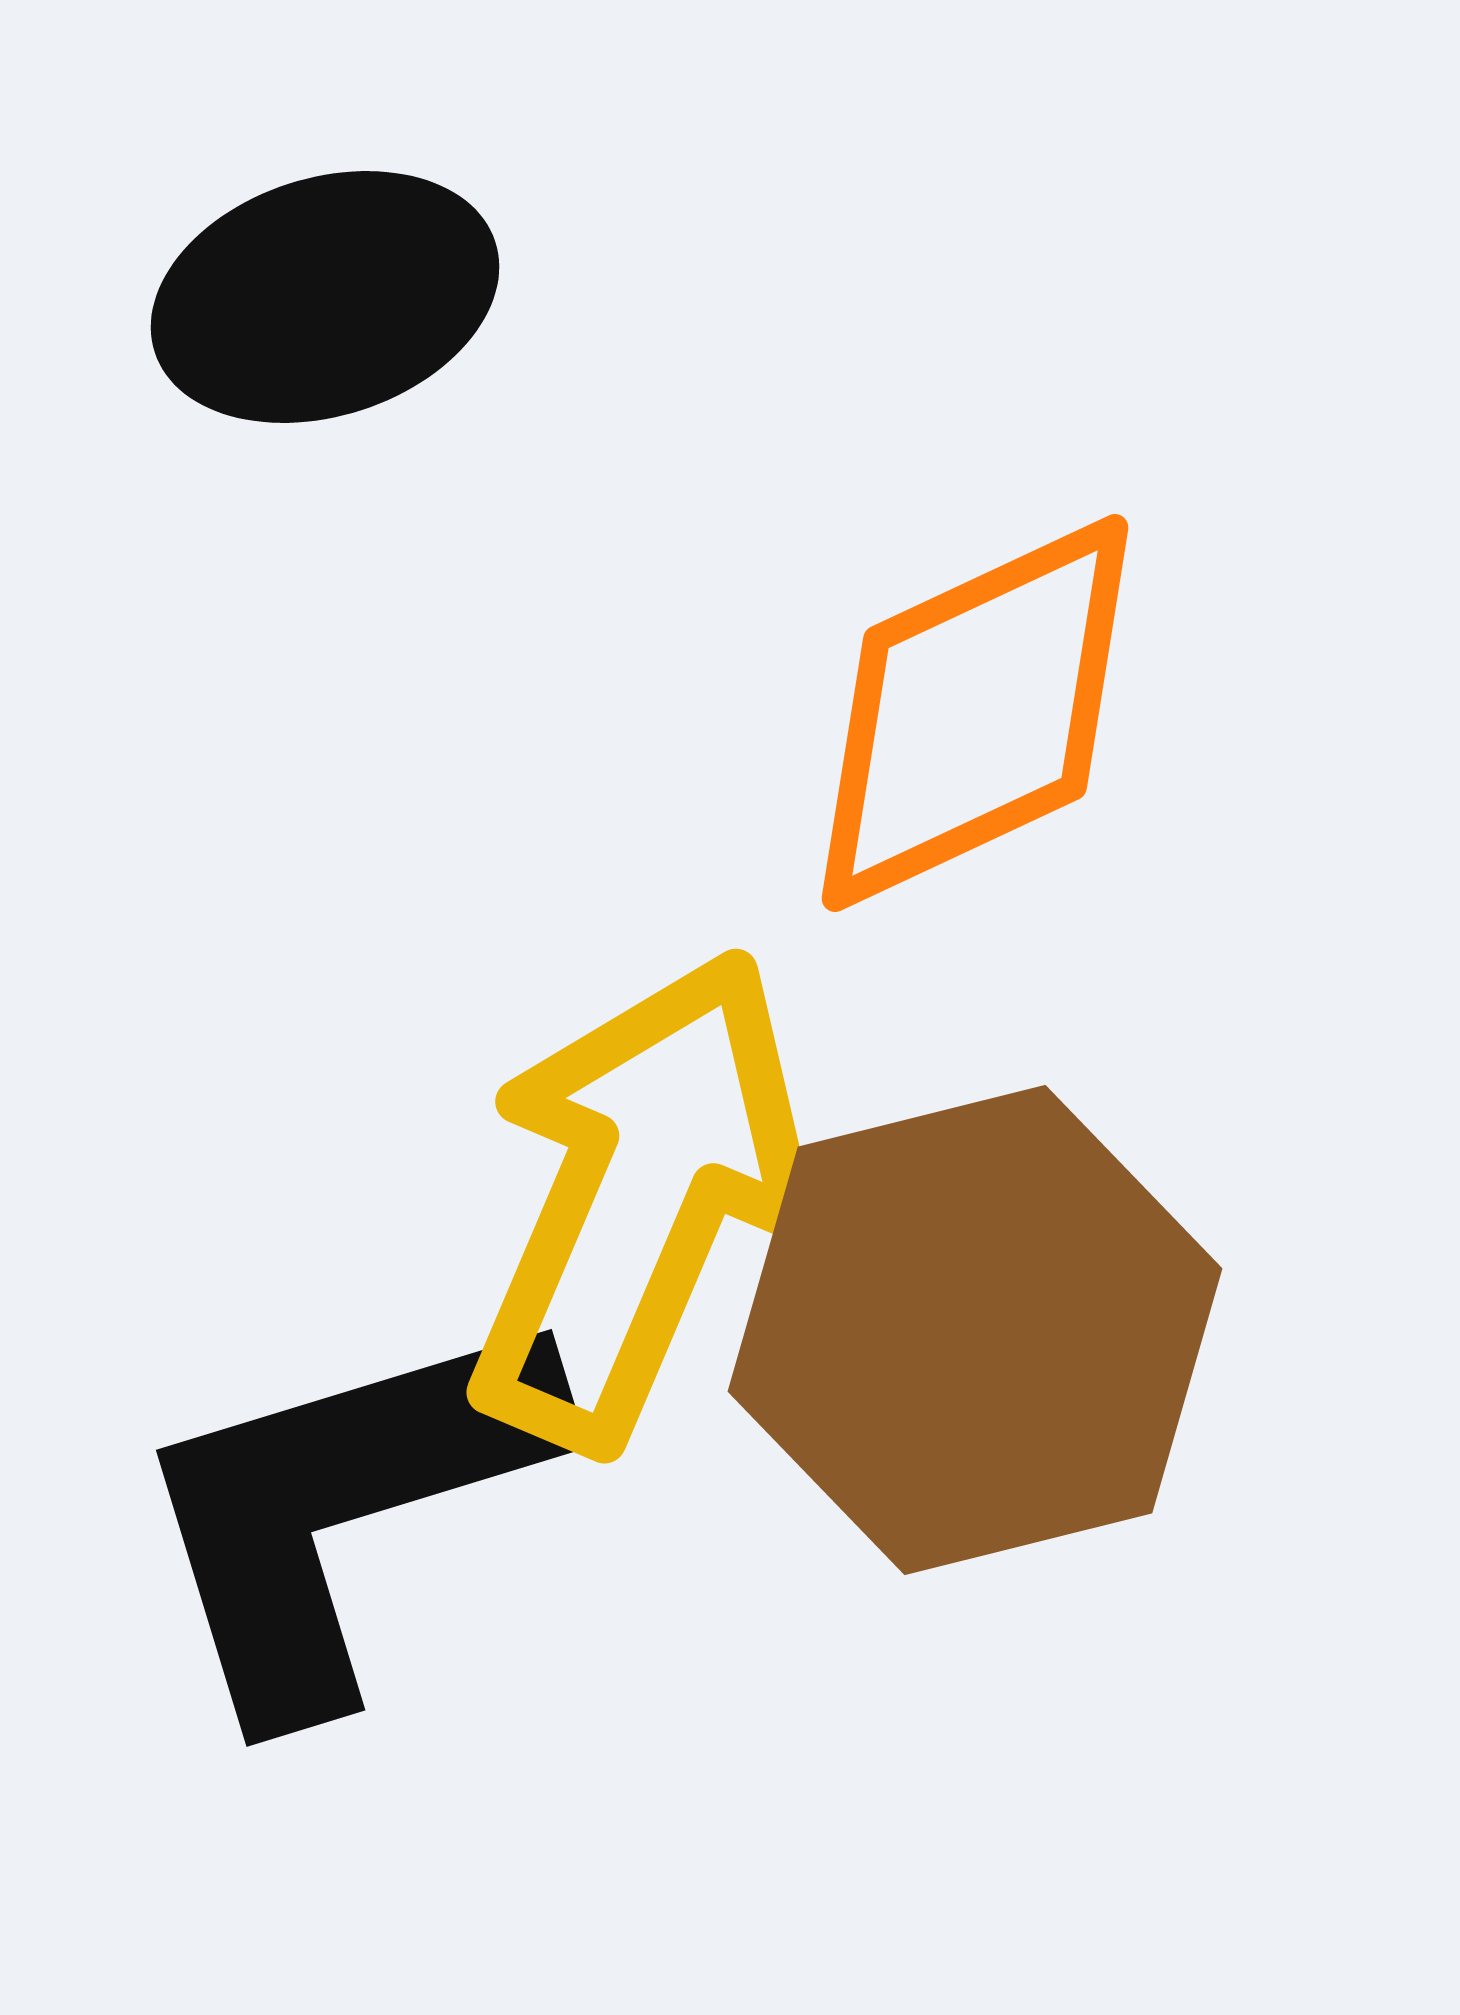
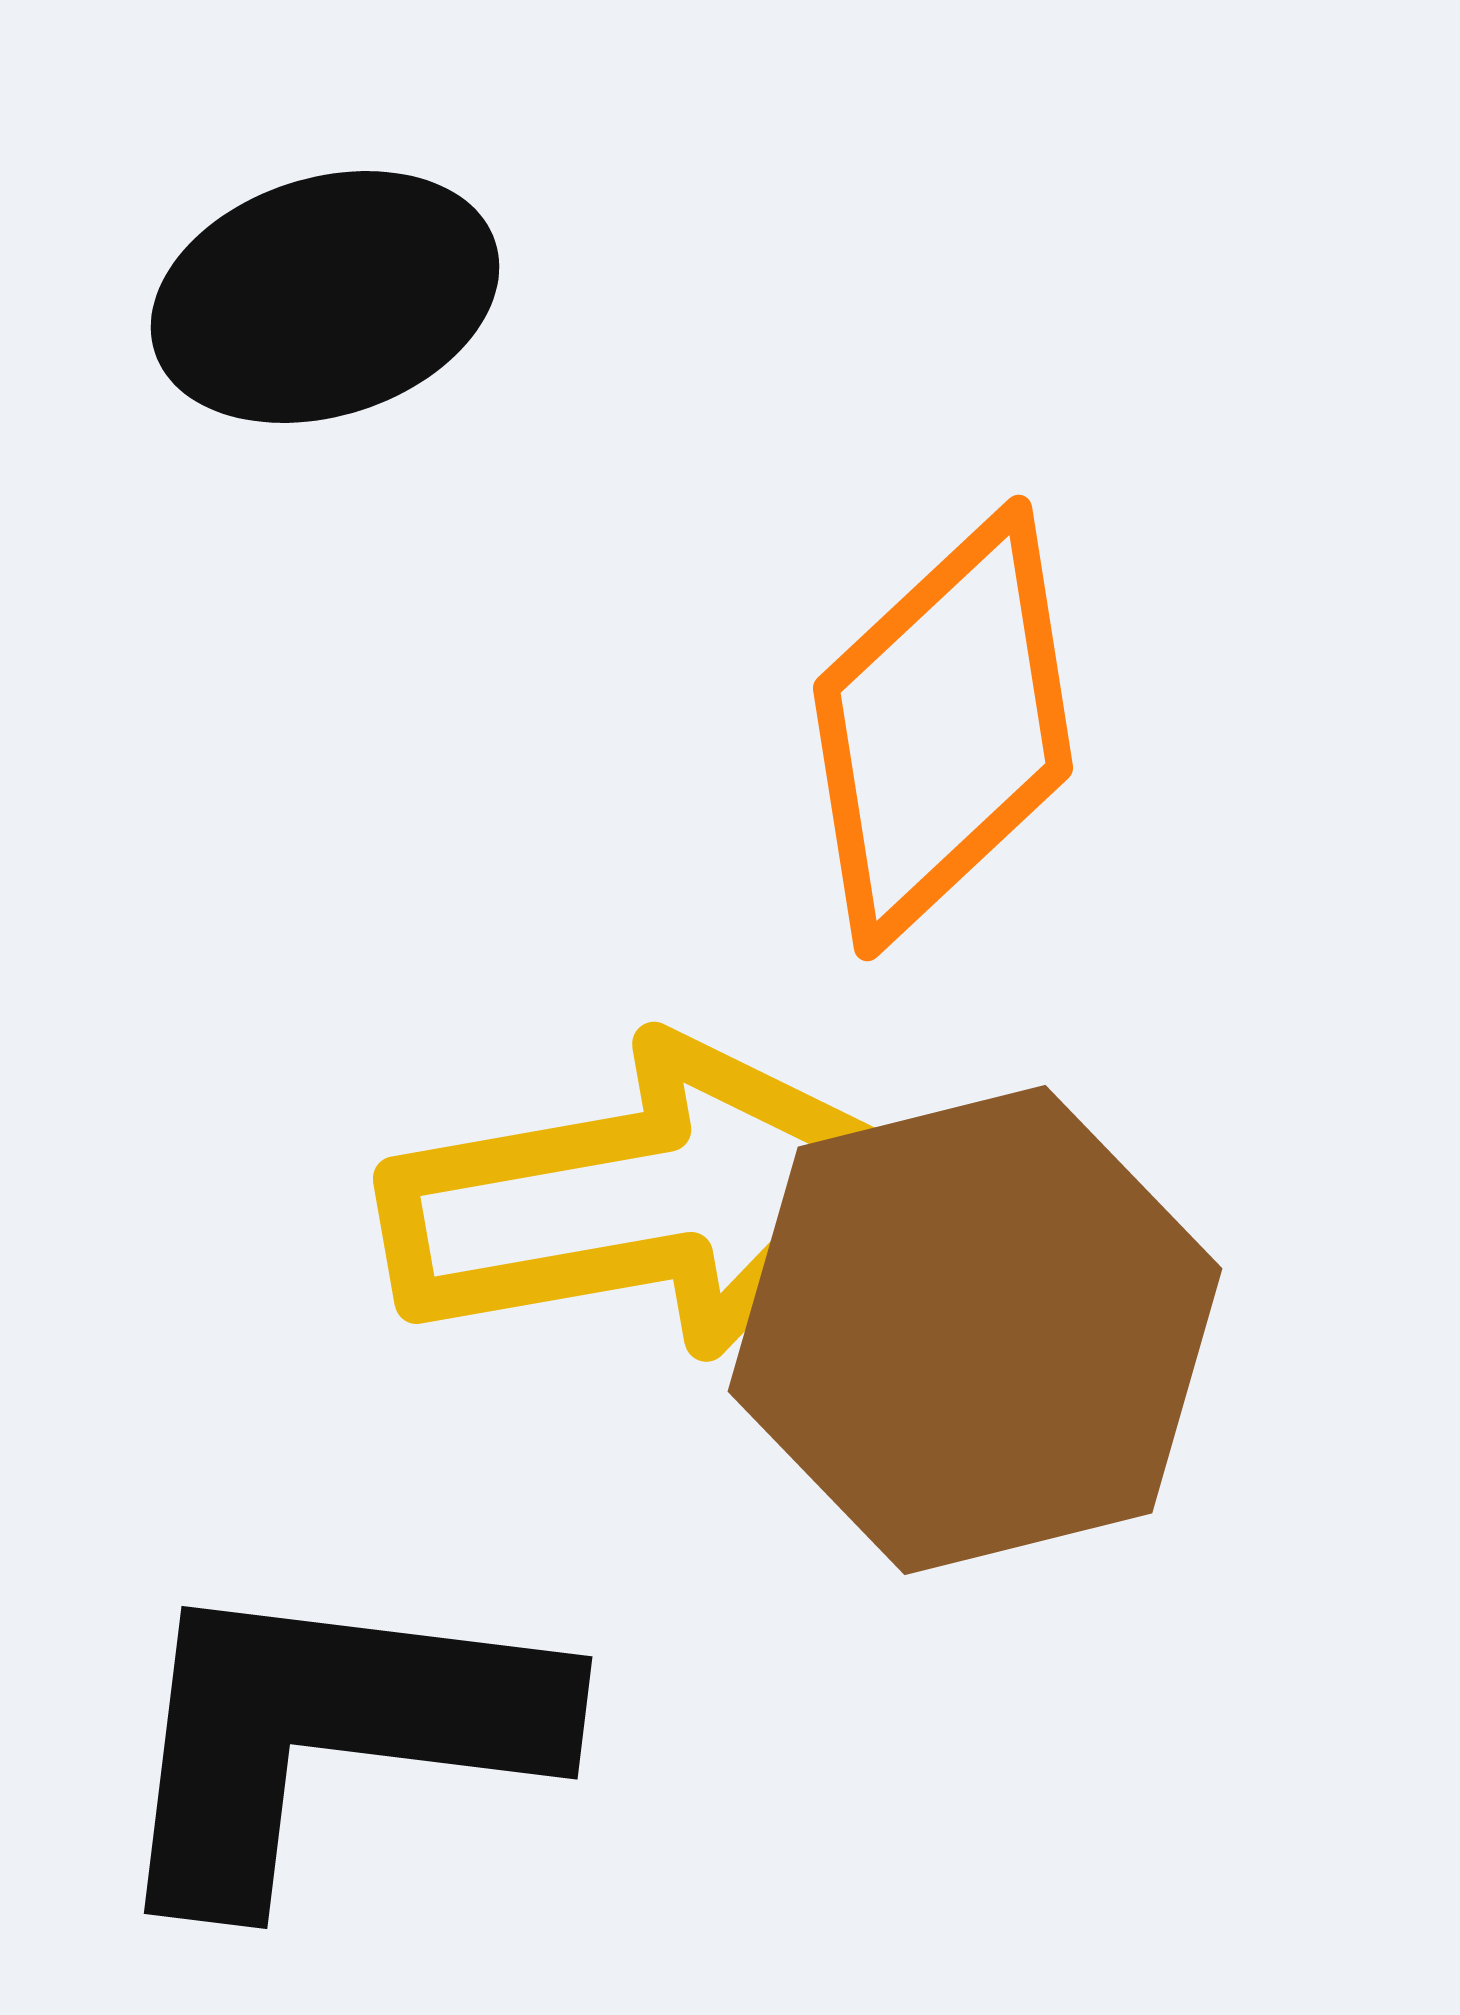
orange diamond: moved 32 px left, 15 px down; rotated 18 degrees counterclockwise
yellow arrow: rotated 57 degrees clockwise
black L-shape: moved 14 px left, 227 px down; rotated 24 degrees clockwise
